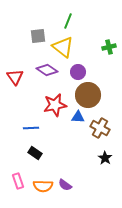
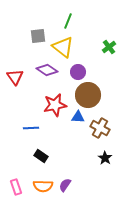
green cross: rotated 24 degrees counterclockwise
black rectangle: moved 6 px right, 3 px down
pink rectangle: moved 2 px left, 6 px down
purple semicircle: rotated 88 degrees clockwise
